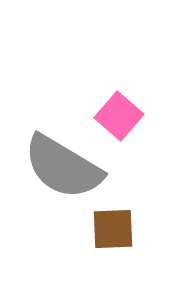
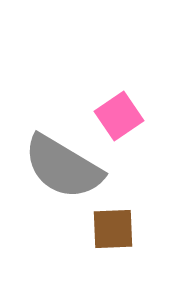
pink square: rotated 15 degrees clockwise
